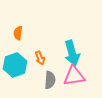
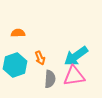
orange semicircle: rotated 80 degrees clockwise
cyan arrow: moved 4 px right, 3 px down; rotated 70 degrees clockwise
gray semicircle: moved 1 px up
